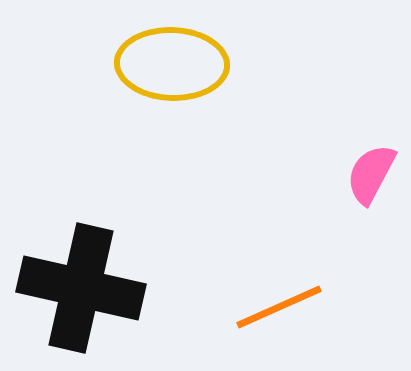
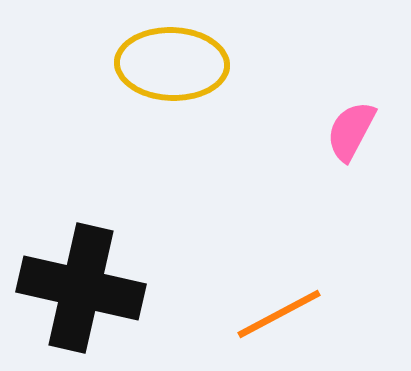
pink semicircle: moved 20 px left, 43 px up
orange line: moved 7 px down; rotated 4 degrees counterclockwise
